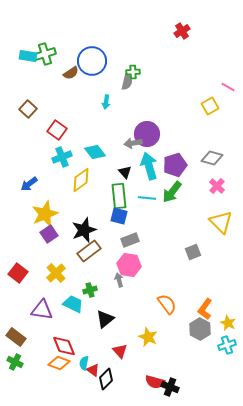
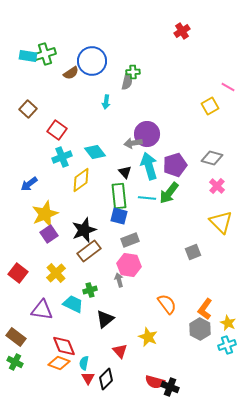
green arrow at (172, 192): moved 3 px left, 1 px down
red triangle at (93, 370): moved 5 px left, 8 px down; rotated 24 degrees clockwise
